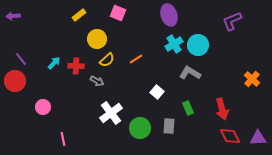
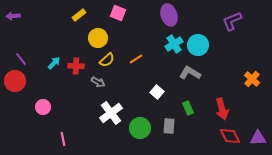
yellow circle: moved 1 px right, 1 px up
gray arrow: moved 1 px right, 1 px down
